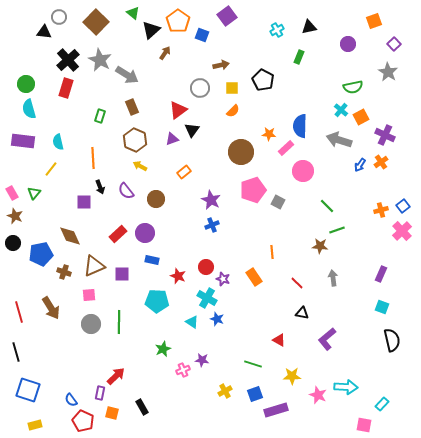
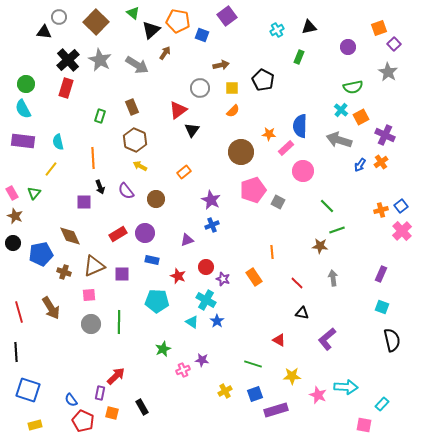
orange pentagon at (178, 21): rotated 25 degrees counterclockwise
orange square at (374, 21): moved 5 px right, 7 px down
purple circle at (348, 44): moved 3 px down
gray arrow at (127, 75): moved 10 px right, 10 px up
cyan semicircle at (29, 109): moved 6 px left; rotated 12 degrees counterclockwise
purple triangle at (172, 139): moved 15 px right, 101 px down
blue square at (403, 206): moved 2 px left
red rectangle at (118, 234): rotated 12 degrees clockwise
cyan cross at (207, 298): moved 1 px left, 2 px down
blue star at (217, 319): moved 2 px down; rotated 16 degrees clockwise
black line at (16, 352): rotated 12 degrees clockwise
